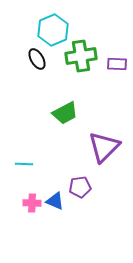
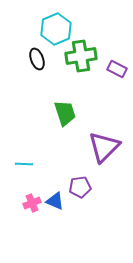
cyan hexagon: moved 3 px right, 1 px up
black ellipse: rotated 10 degrees clockwise
purple rectangle: moved 5 px down; rotated 24 degrees clockwise
green trapezoid: rotated 80 degrees counterclockwise
pink cross: rotated 24 degrees counterclockwise
